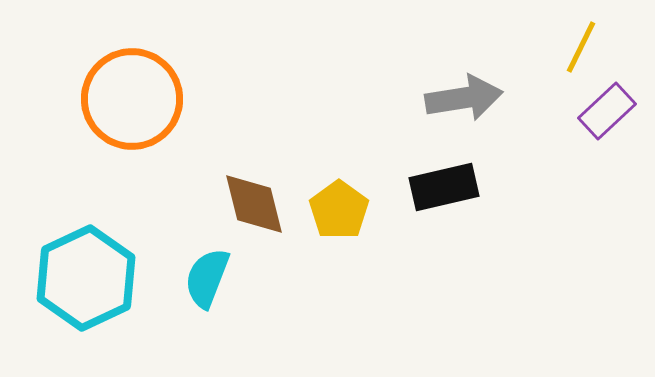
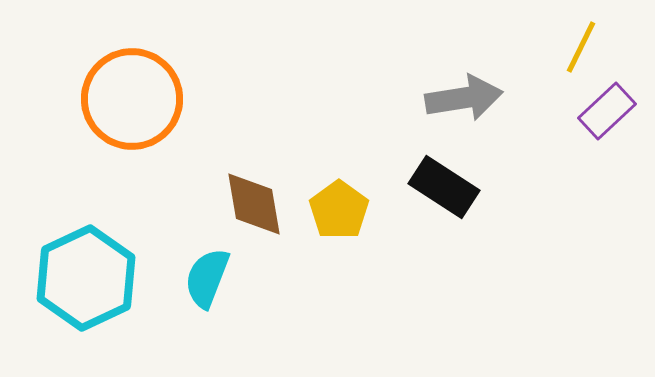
black rectangle: rotated 46 degrees clockwise
brown diamond: rotated 4 degrees clockwise
